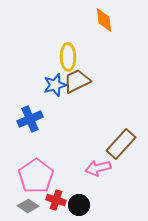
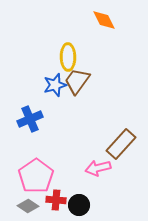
orange diamond: rotated 20 degrees counterclockwise
brown trapezoid: rotated 28 degrees counterclockwise
red cross: rotated 12 degrees counterclockwise
